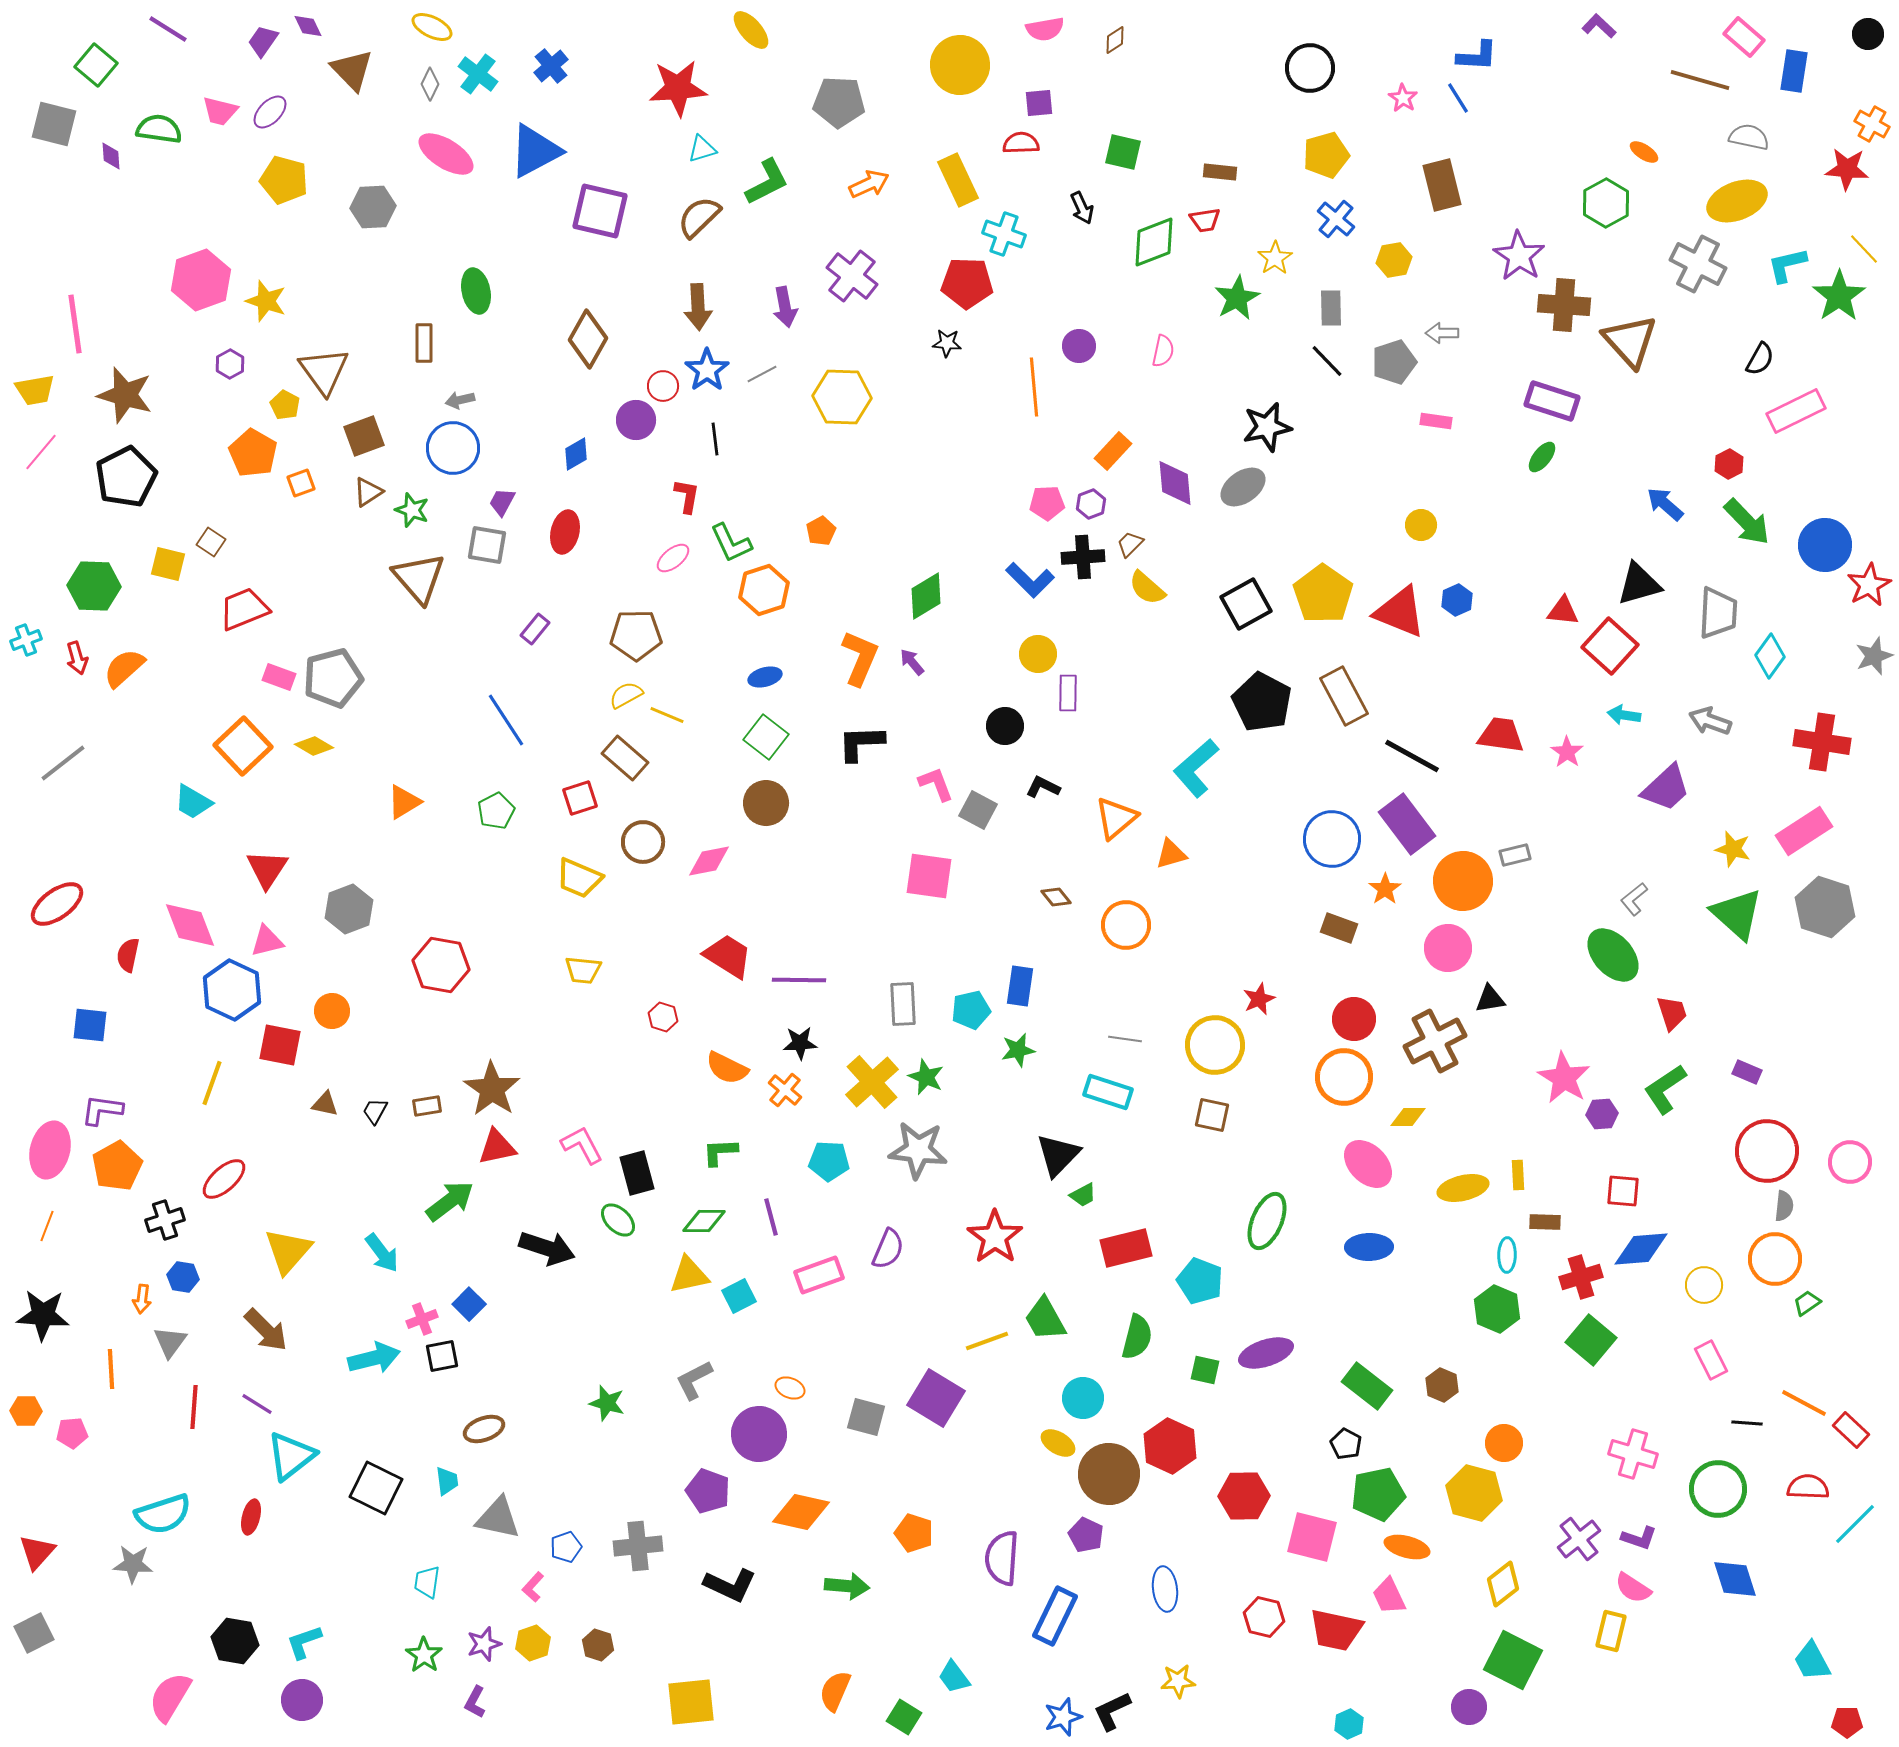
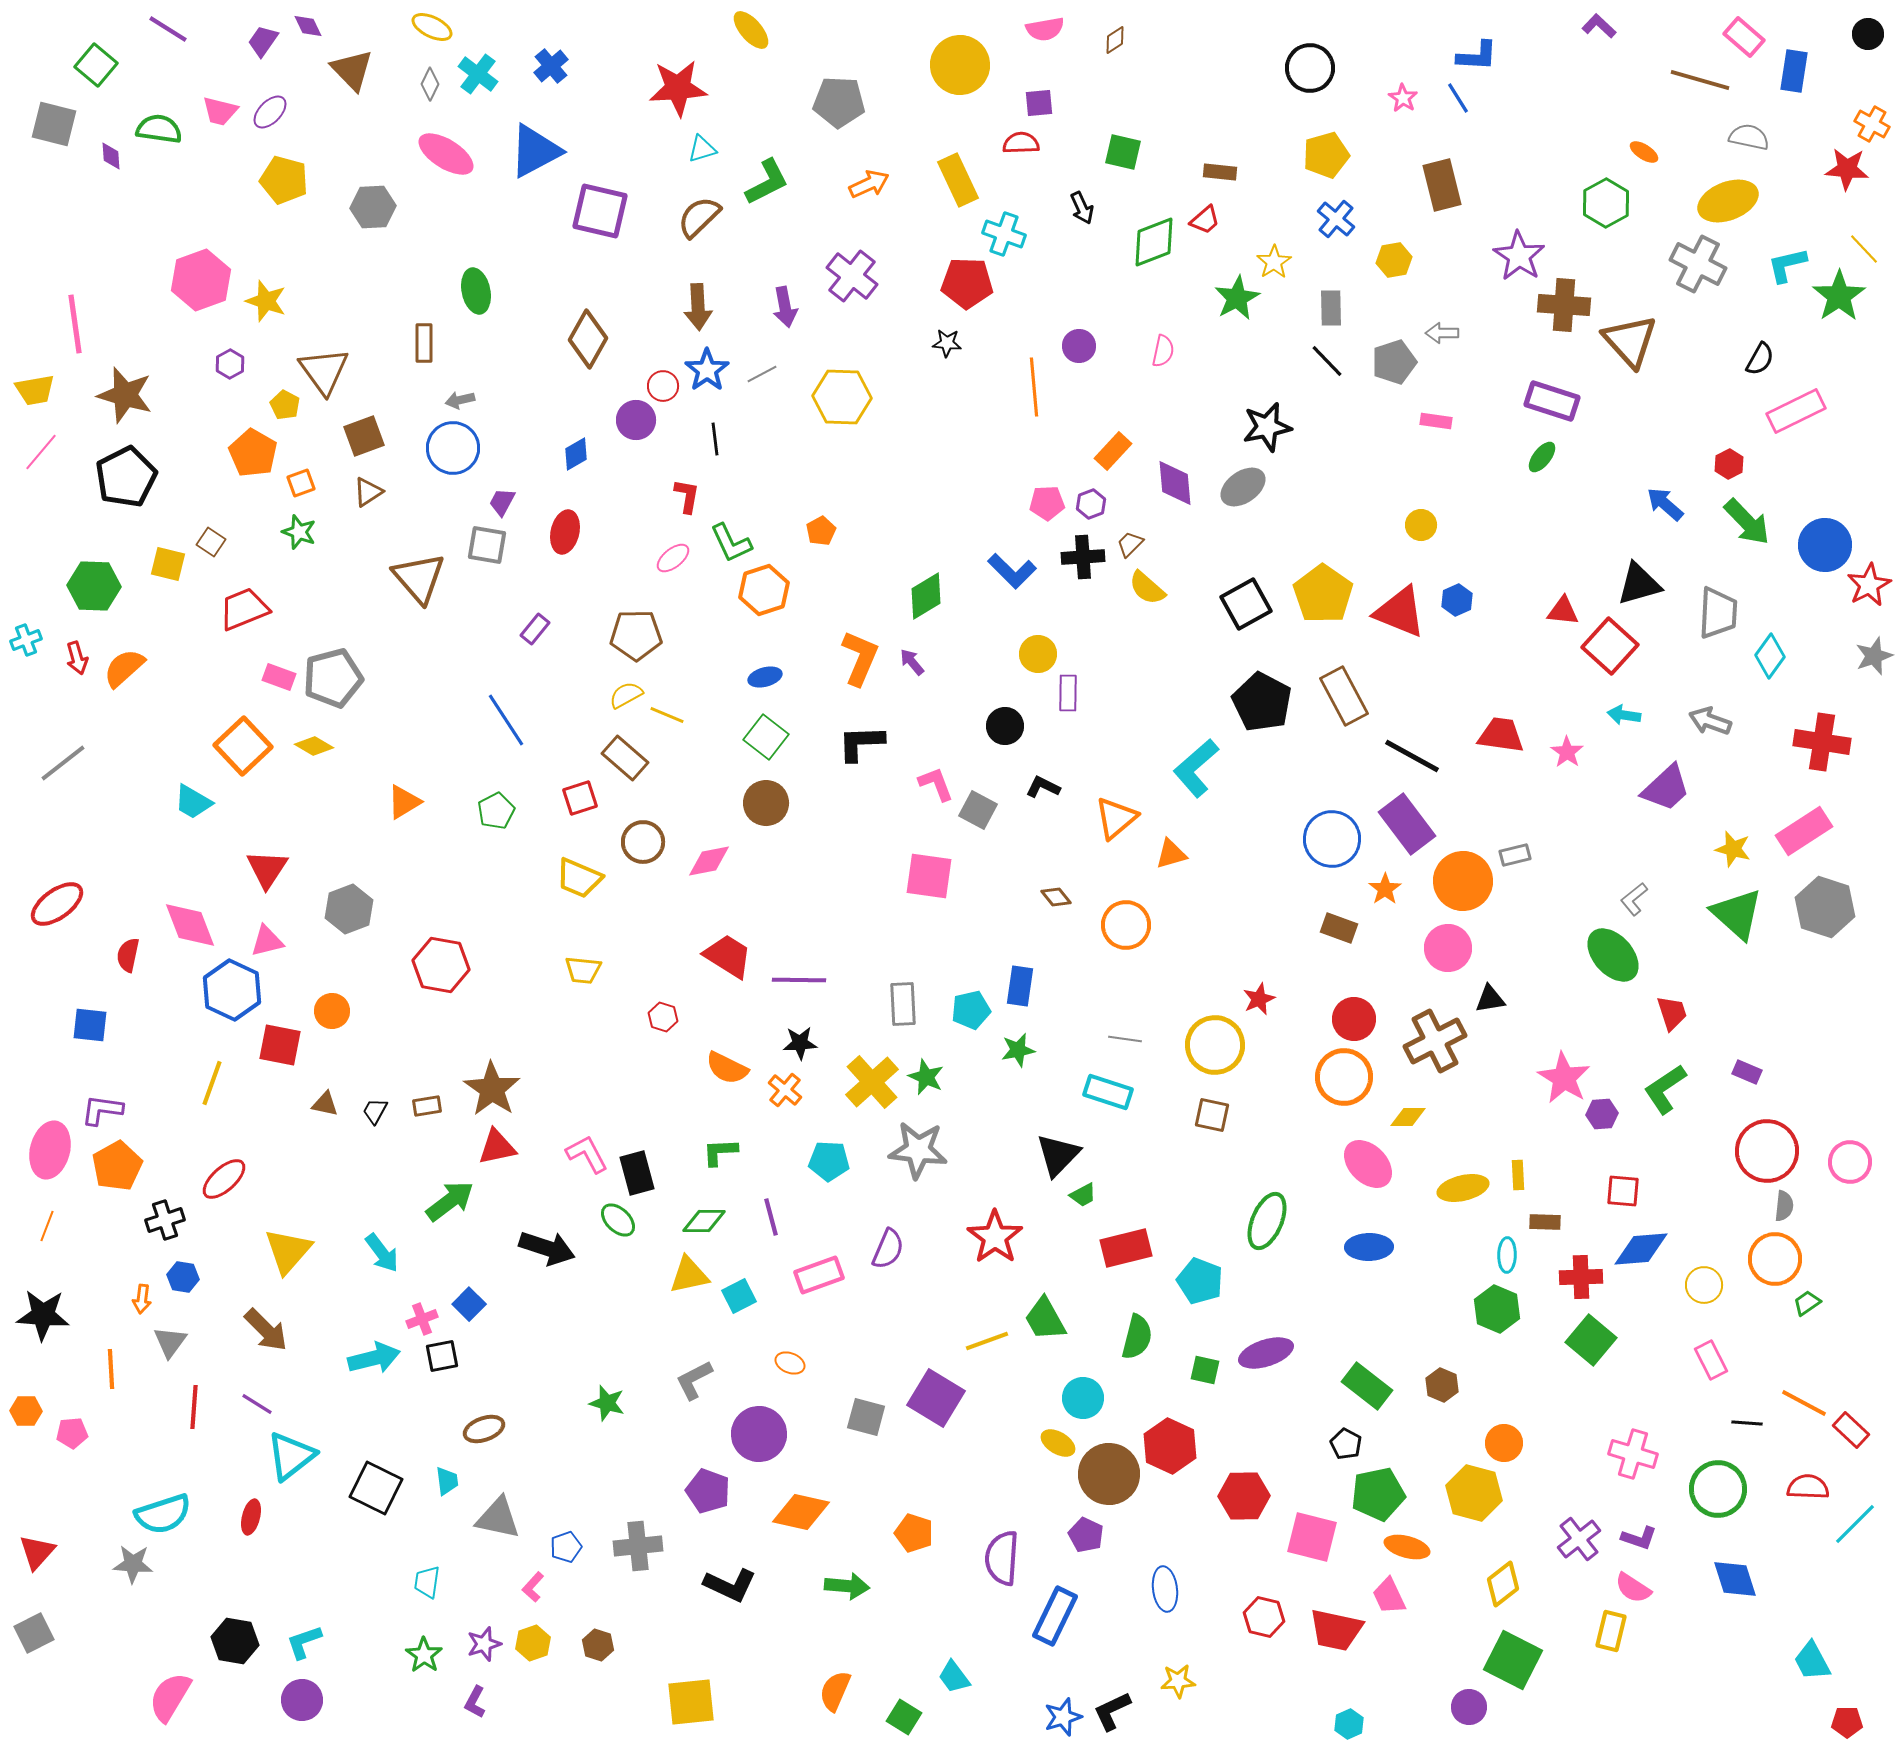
yellow ellipse at (1737, 201): moved 9 px left
red trapezoid at (1205, 220): rotated 32 degrees counterclockwise
yellow star at (1275, 258): moved 1 px left, 4 px down
green star at (412, 510): moved 113 px left, 22 px down
blue L-shape at (1030, 580): moved 18 px left, 9 px up
pink L-shape at (582, 1145): moved 5 px right, 9 px down
red cross at (1581, 1277): rotated 15 degrees clockwise
orange ellipse at (790, 1388): moved 25 px up
